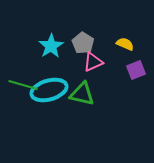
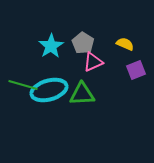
green triangle: rotated 16 degrees counterclockwise
